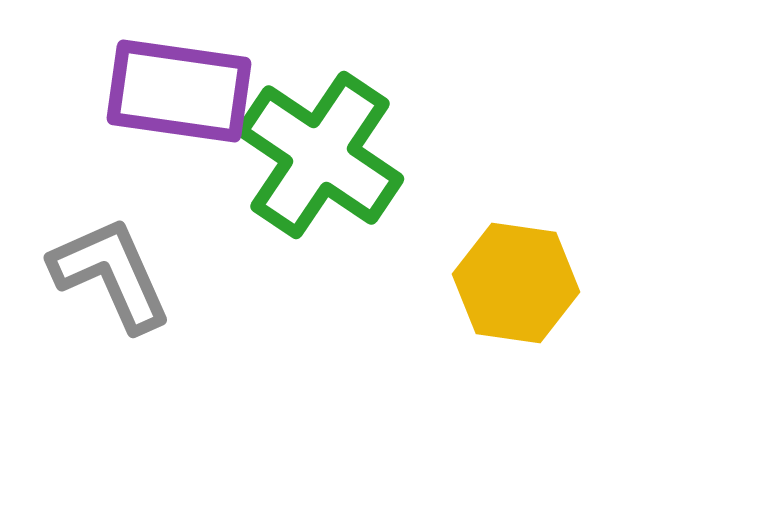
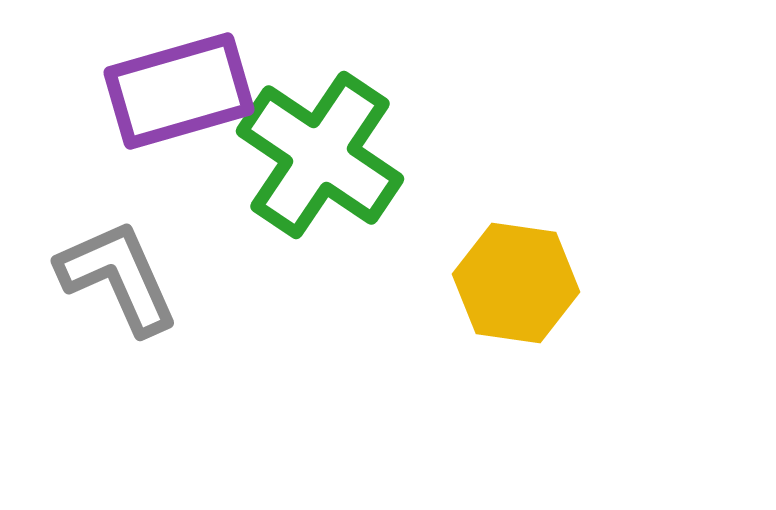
purple rectangle: rotated 24 degrees counterclockwise
gray L-shape: moved 7 px right, 3 px down
